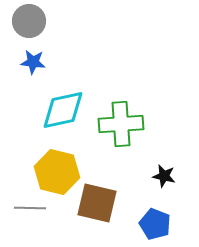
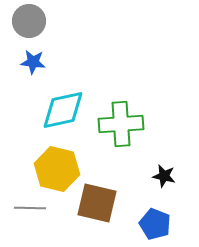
yellow hexagon: moved 3 px up
